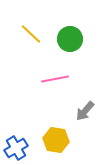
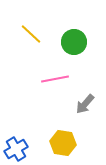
green circle: moved 4 px right, 3 px down
gray arrow: moved 7 px up
yellow hexagon: moved 7 px right, 3 px down
blue cross: moved 1 px down
